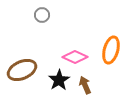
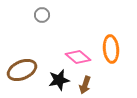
orange ellipse: moved 1 px up; rotated 20 degrees counterclockwise
pink diamond: moved 3 px right; rotated 15 degrees clockwise
black star: rotated 20 degrees clockwise
brown arrow: rotated 138 degrees counterclockwise
